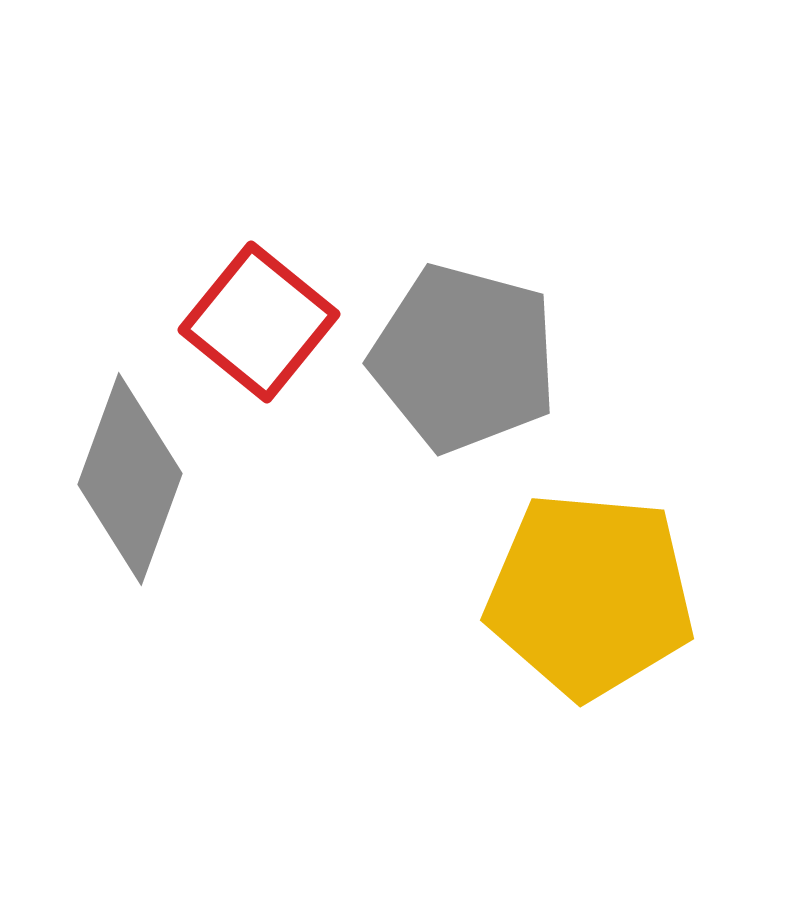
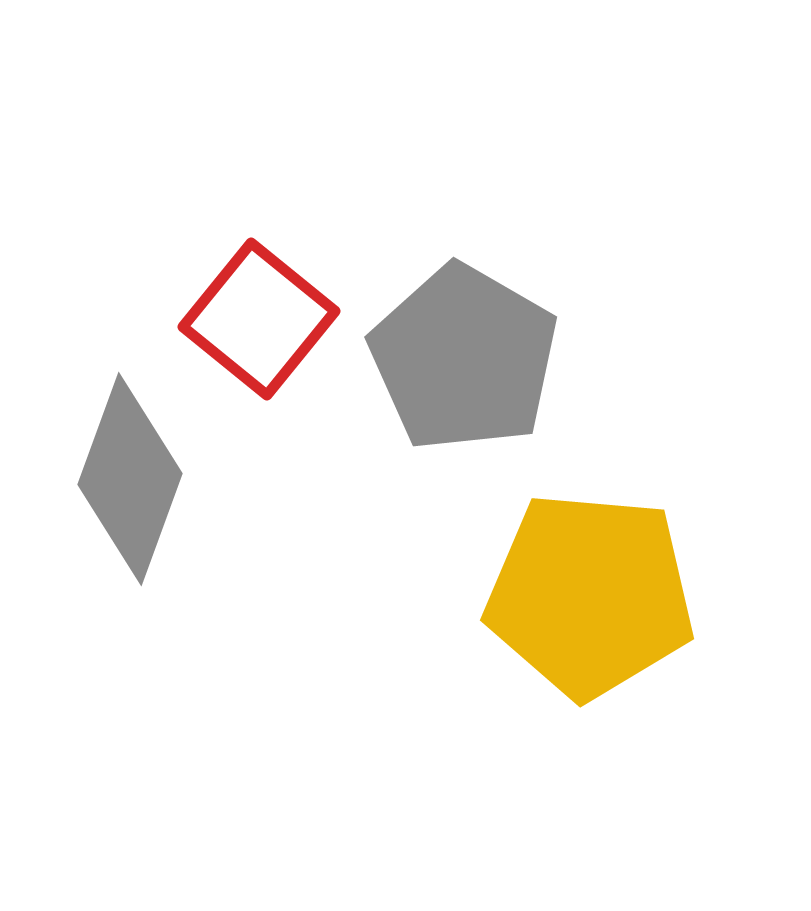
red square: moved 3 px up
gray pentagon: rotated 15 degrees clockwise
